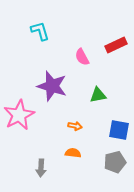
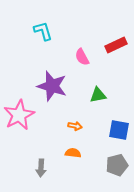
cyan L-shape: moved 3 px right
gray pentagon: moved 2 px right, 3 px down
